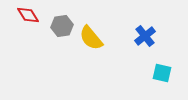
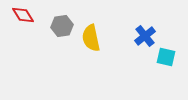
red diamond: moved 5 px left
yellow semicircle: rotated 28 degrees clockwise
cyan square: moved 4 px right, 16 px up
